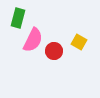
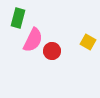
yellow square: moved 9 px right
red circle: moved 2 px left
